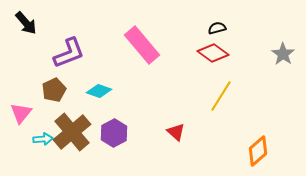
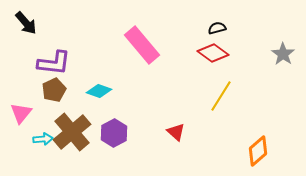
purple L-shape: moved 15 px left, 10 px down; rotated 28 degrees clockwise
